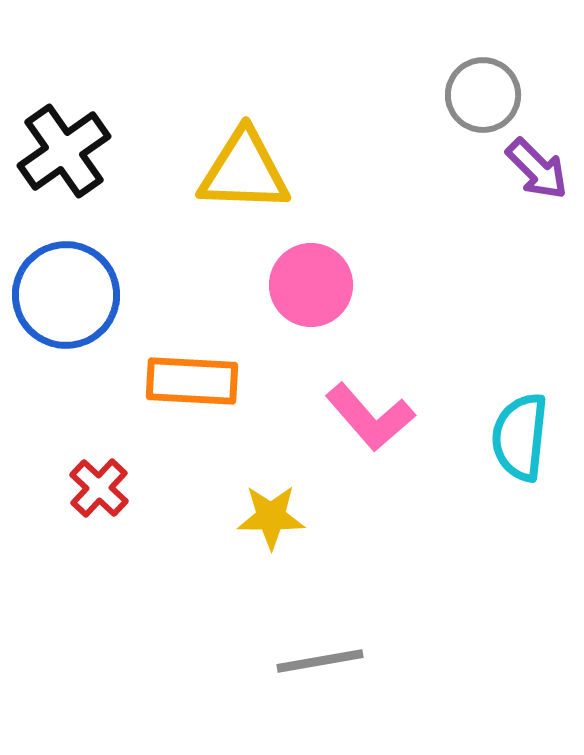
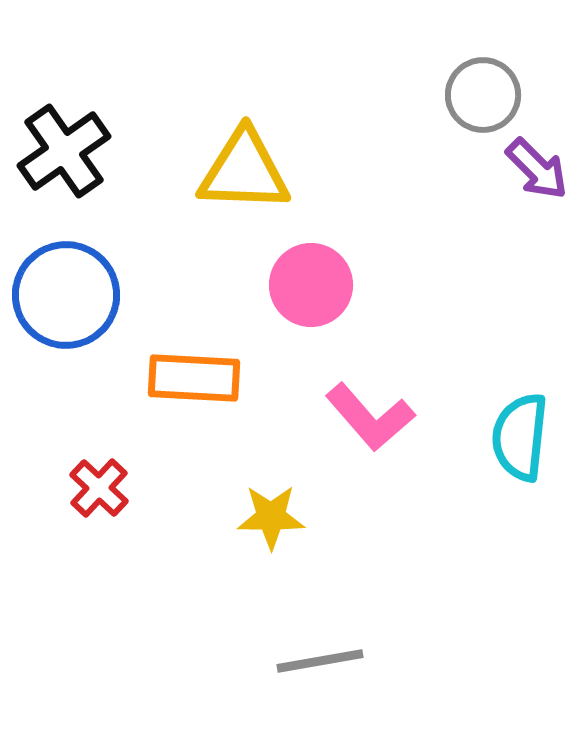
orange rectangle: moved 2 px right, 3 px up
